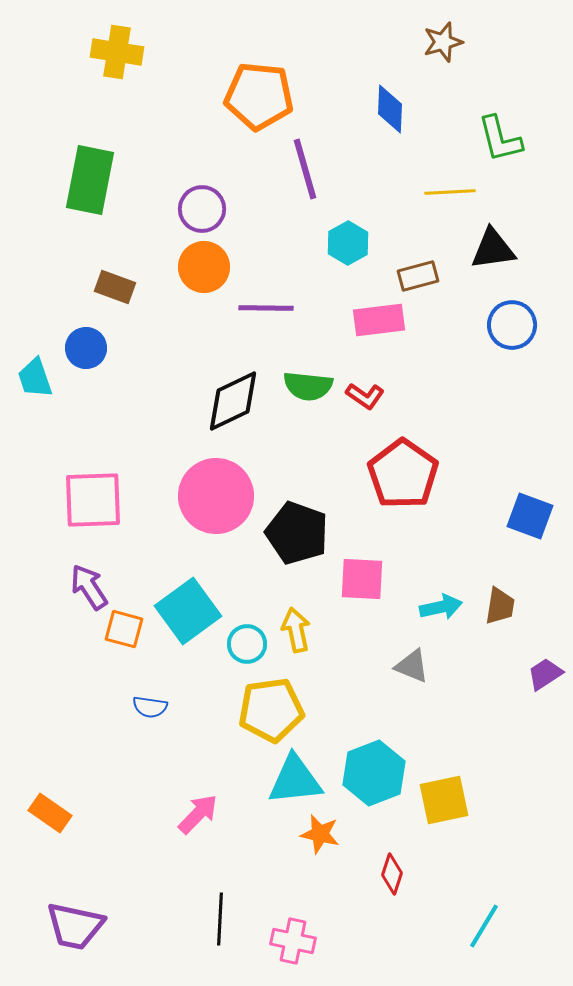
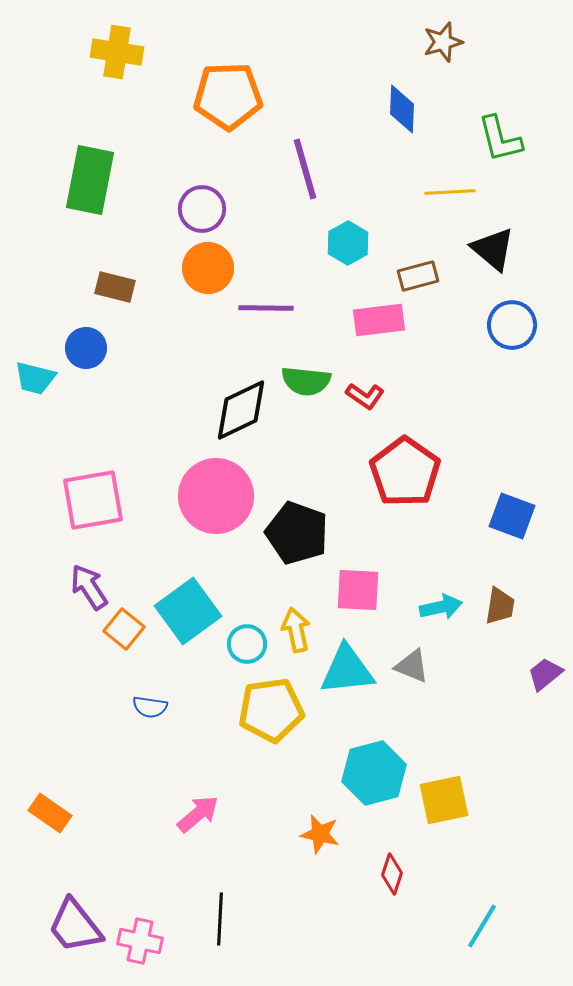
orange pentagon at (259, 96): moved 31 px left; rotated 8 degrees counterclockwise
blue diamond at (390, 109): moved 12 px right
black triangle at (493, 249): rotated 48 degrees clockwise
orange circle at (204, 267): moved 4 px right, 1 px down
brown rectangle at (115, 287): rotated 6 degrees counterclockwise
cyan trapezoid at (35, 378): rotated 57 degrees counterclockwise
green semicircle at (308, 386): moved 2 px left, 5 px up
black diamond at (233, 401): moved 8 px right, 9 px down
red pentagon at (403, 474): moved 2 px right, 2 px up
pink square at (93, 500): rotated 8 degrees counterclockwise
blue square at (530, 516): moved 18 px left
pink square at (362, 579): moved 4 px left, 11 px down
orange square at (124, 629): rotated 24 degrees clockwise
purple trapezoid at (545, 674): rotated 6 degrees counterclockwise
cyan hexagon at (374, 773): rotated 6 degrees clockwise
cyan triangle at (295, 780): moved 52 px right, 110 px up
pink arrow at (198, 814): rotated 6 degrees clockwise
purple trapezoid at (75, 926): rotated 40 degrees clockwise
cyan line at (484, 926): moved 2 px left
pink cross at (293, 941): moved 153 px left
